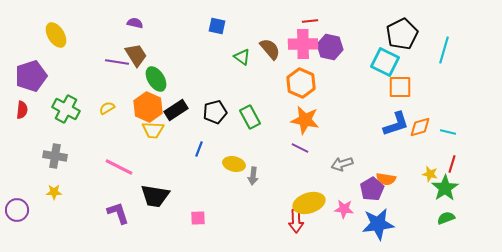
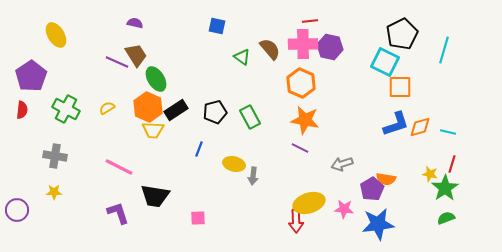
purple line at (117, 62): rotated 15 degrees clockwise
purple pentagon at (31, 76): rotated 16 degrees counterclockwise
